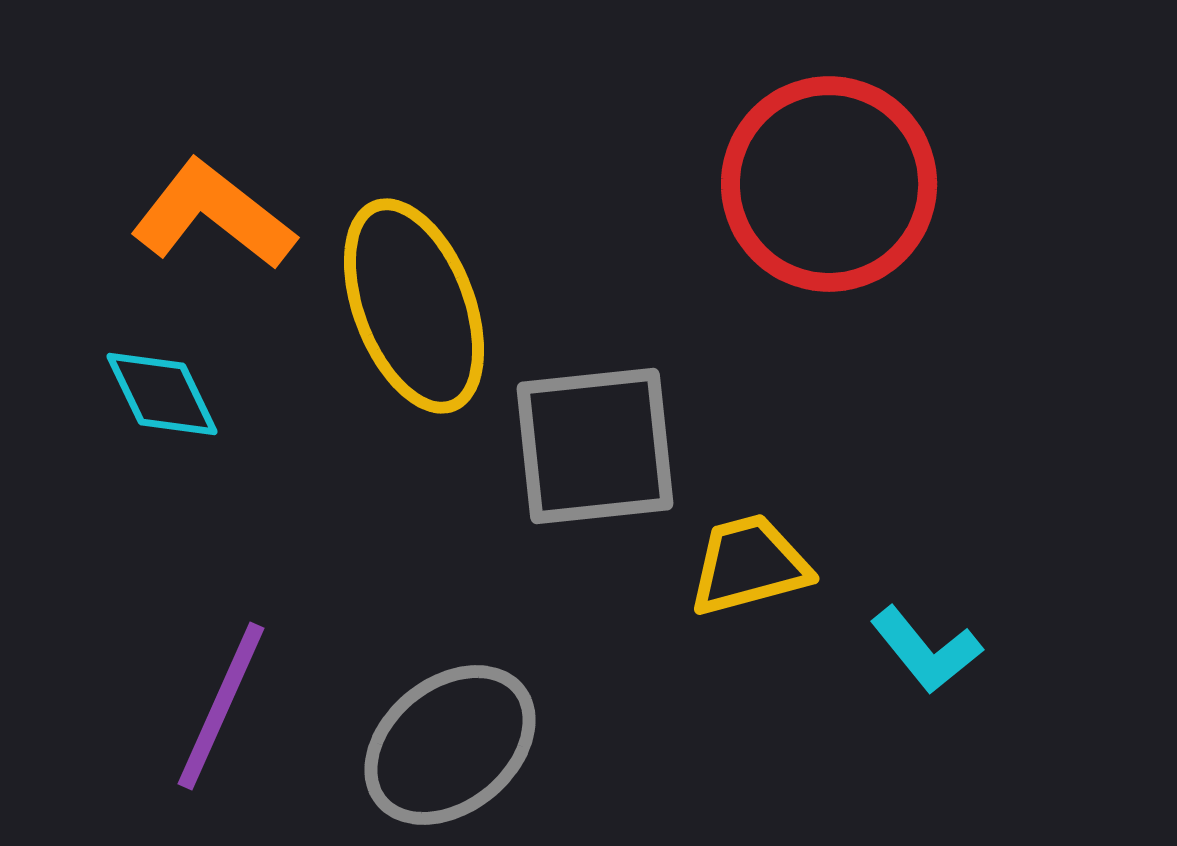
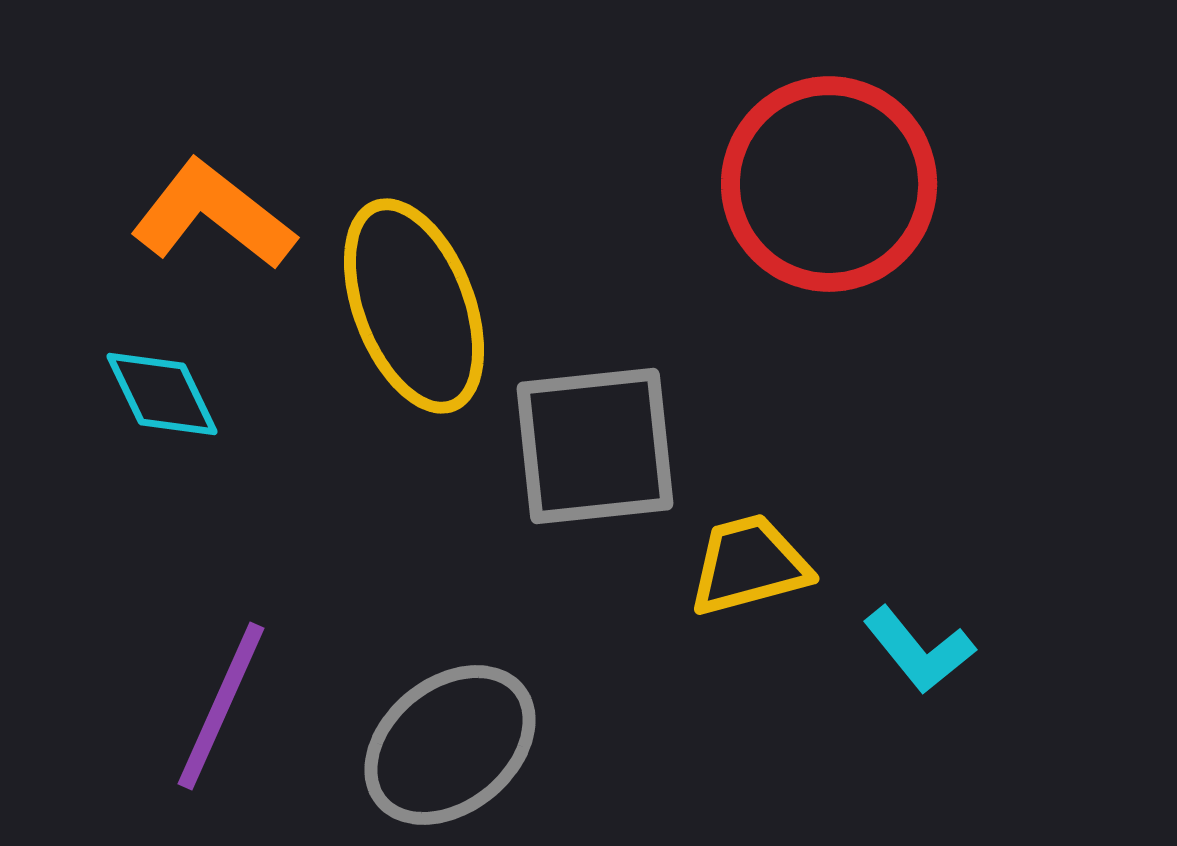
cyan L-shape: moved 7 px left
